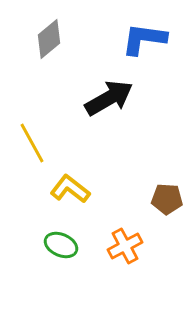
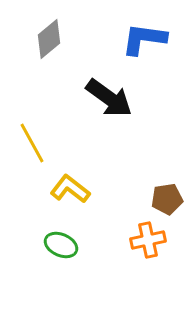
black arrow: rotated 66 degrees clockwise
brown pentagon: rotated 12 degrees counterclockwise
orange cross: moved 23 px right, 6 px up; rotated 16 degrees clockwise
